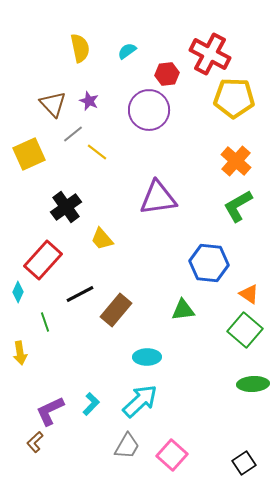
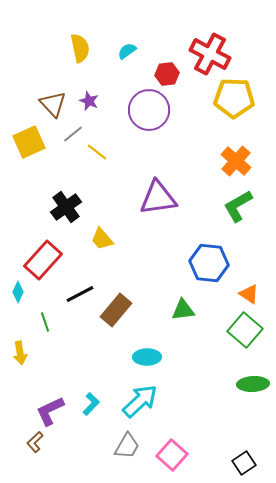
yellow square: moved 12 px up
